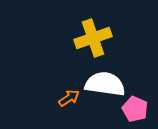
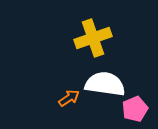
pink pentagon: rotated 25 degrees clockwise
